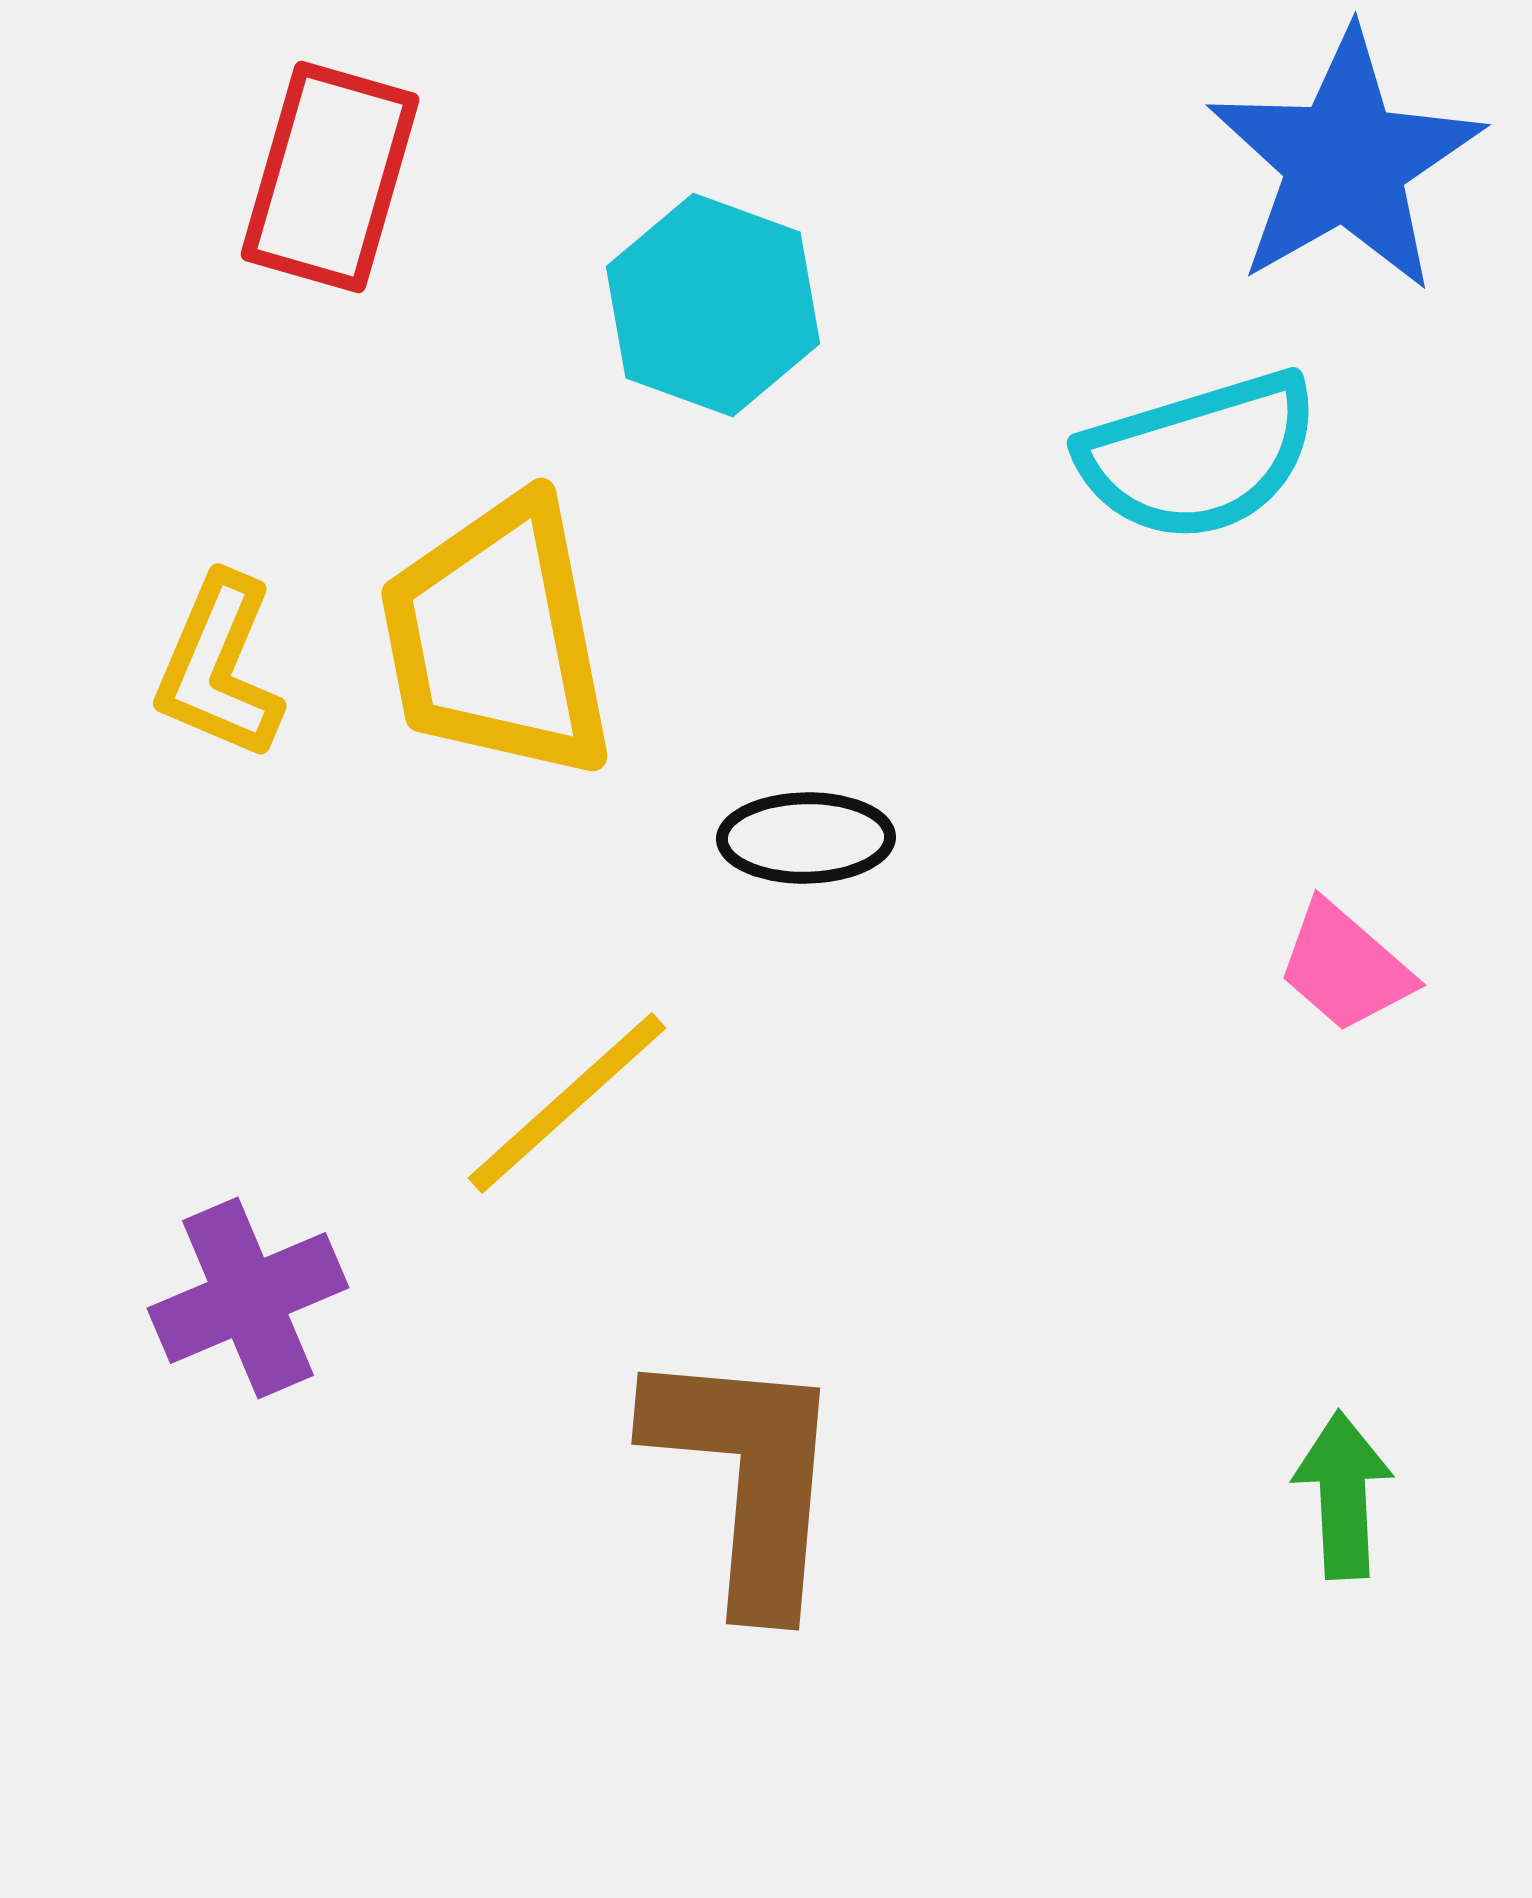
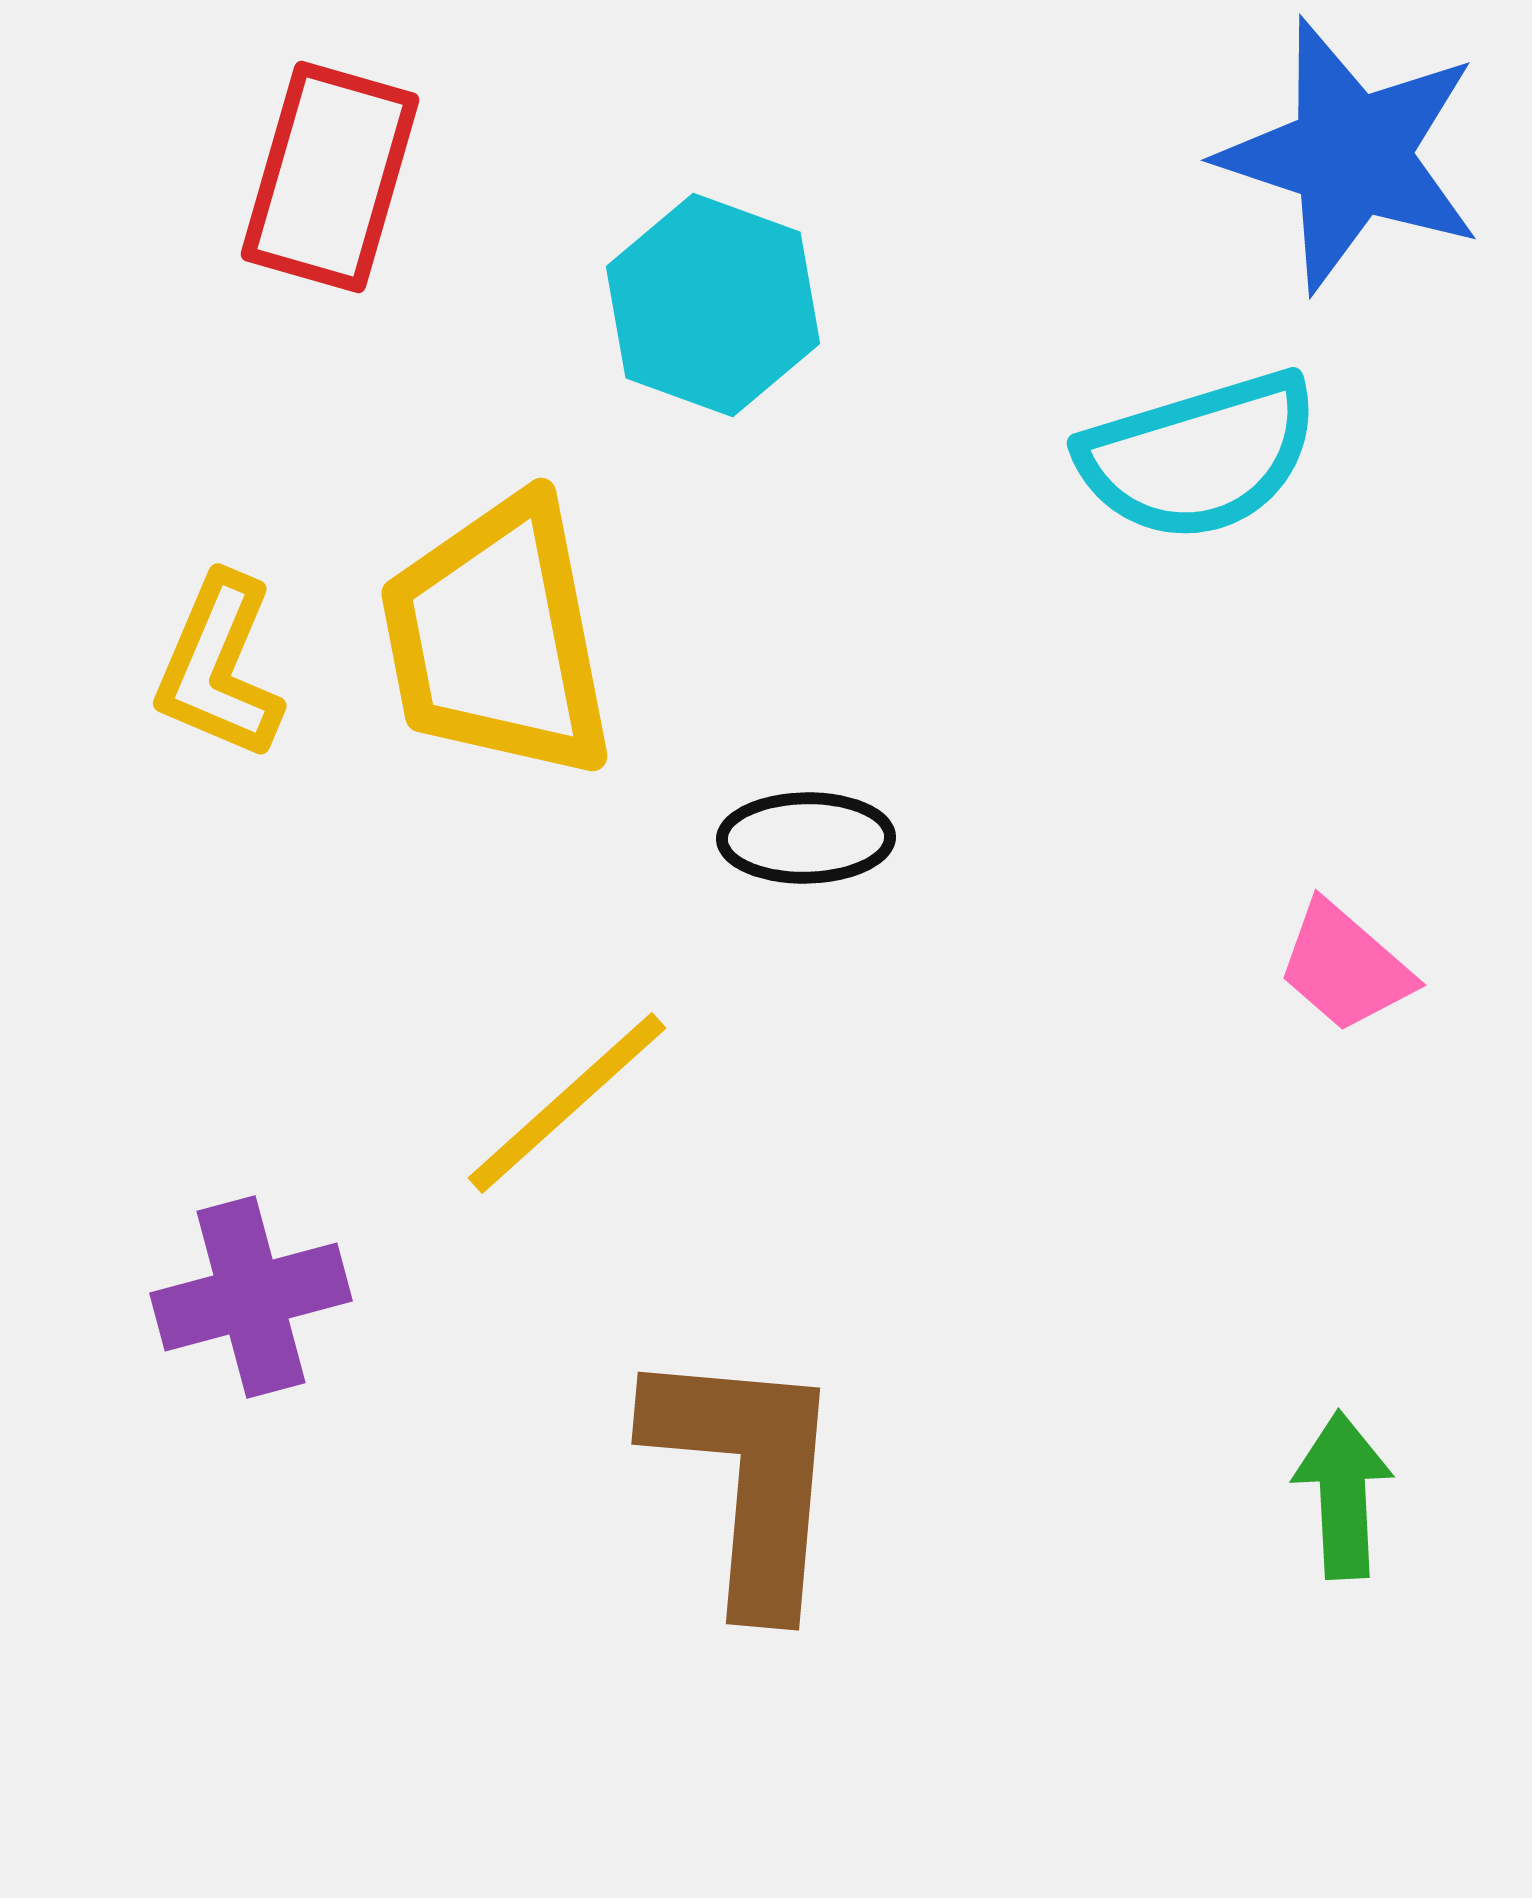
blue star: moved 6 px right, 6 px up; rotated 24 degrees counterclockwise
purple cross: moved 3 px right, 1 px up; rotated 8 degrees clockwise
